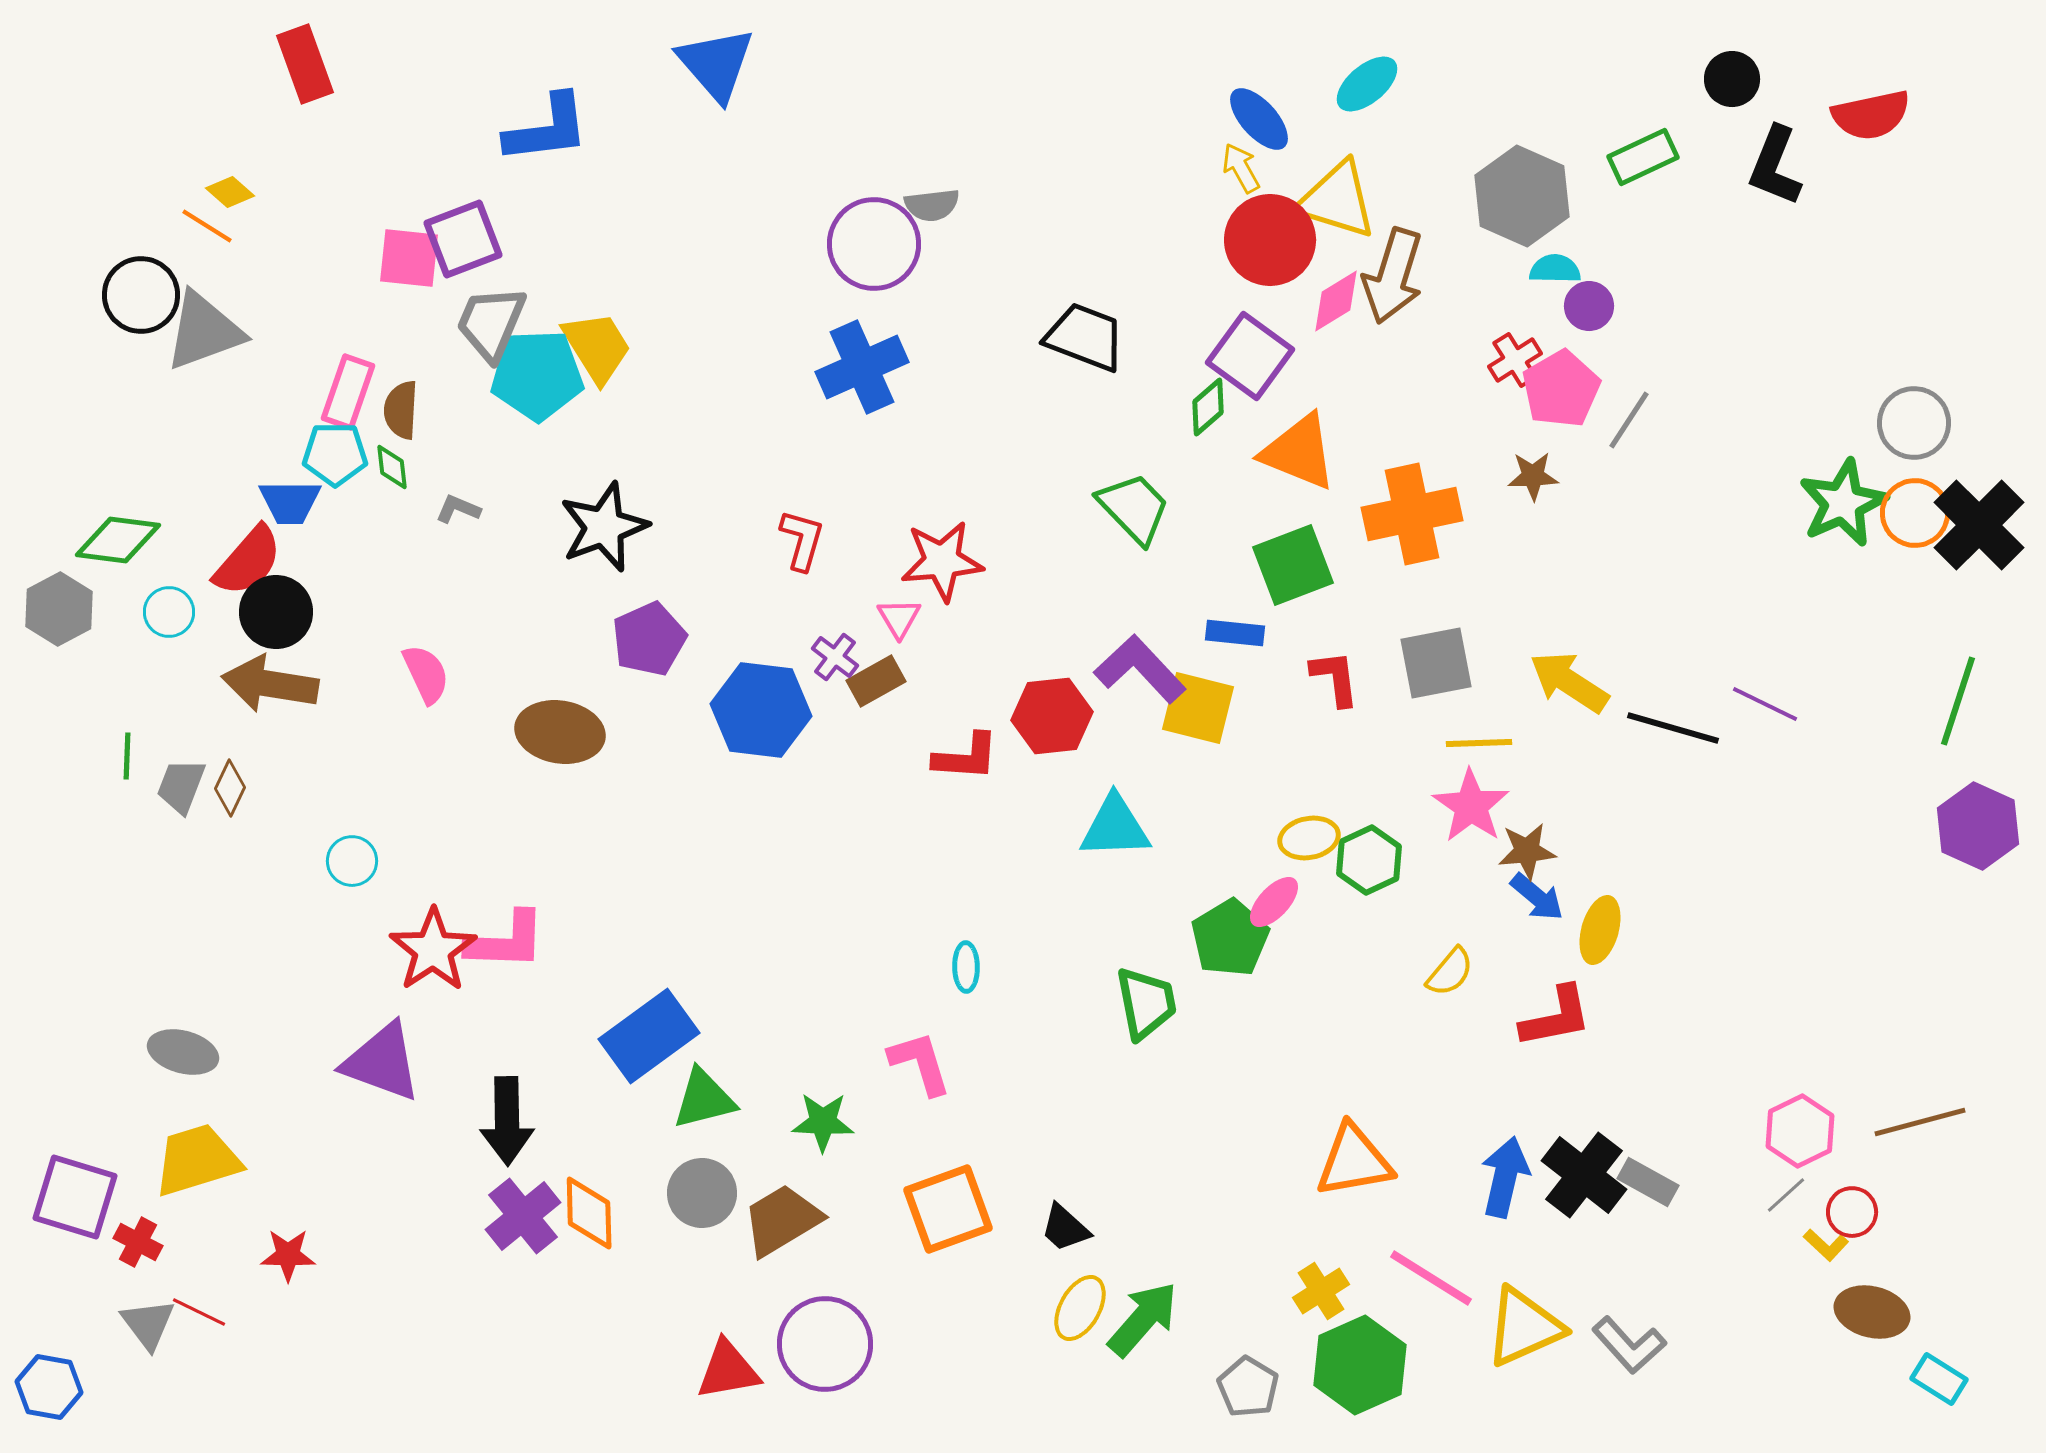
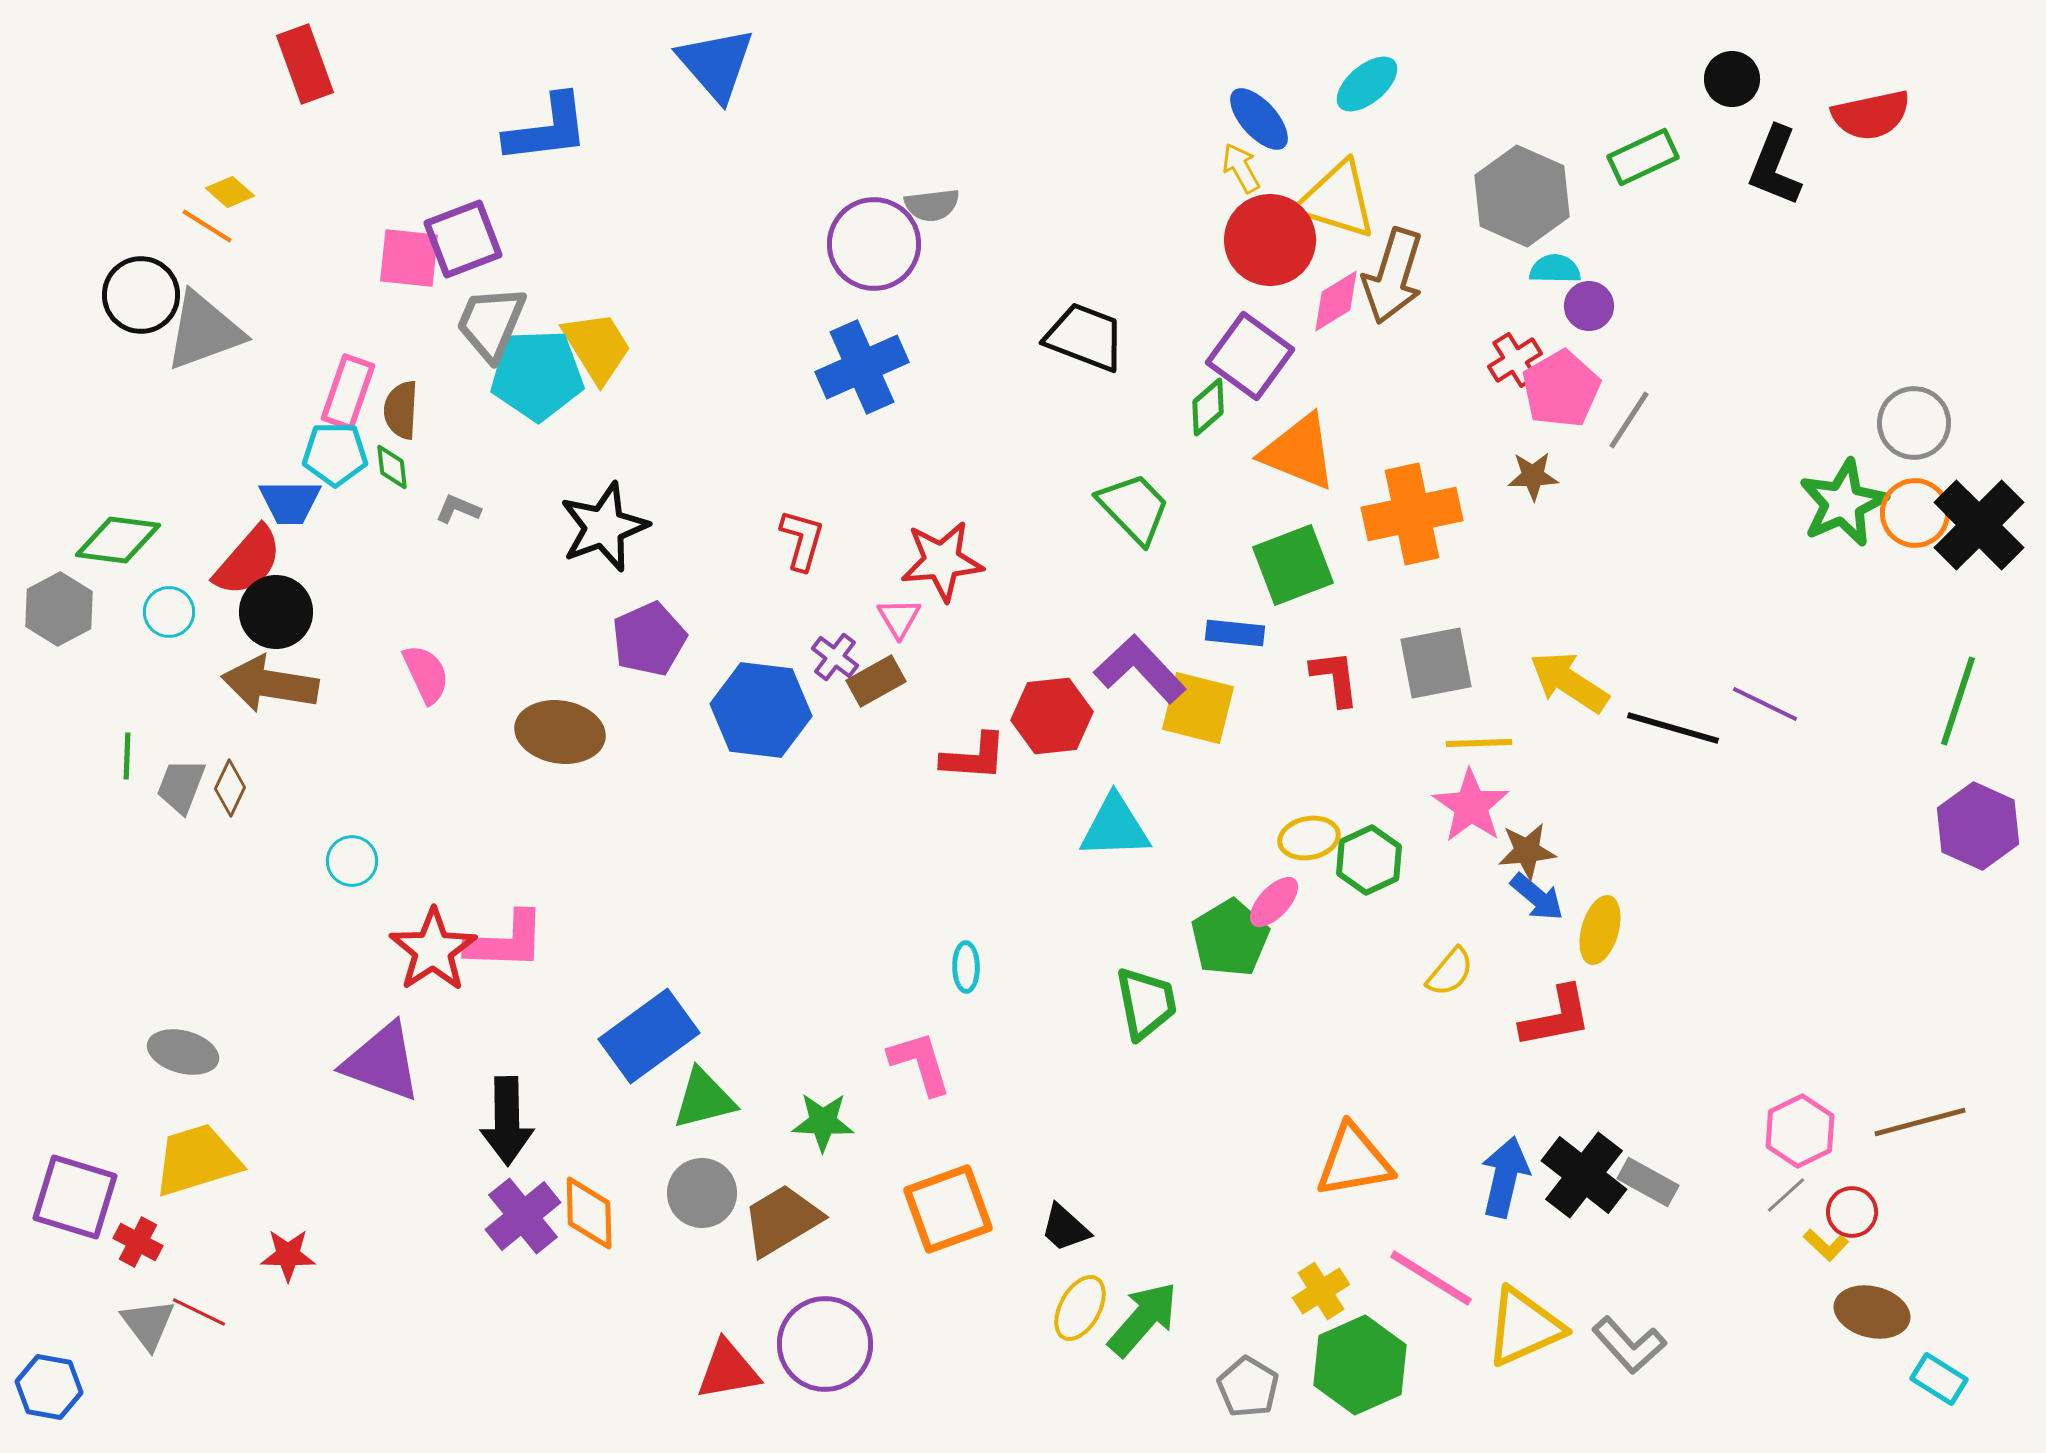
red L-shape at (966, 757): moved 8 px right
